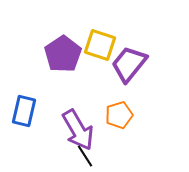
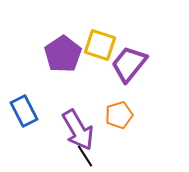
blue rectangle: rotated 40 degrees counterclockwise
